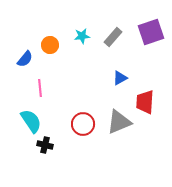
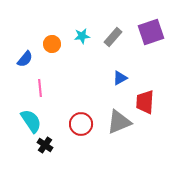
orange circle: moved 2 px right, 1 px up
red circle: moved 2 px left
black cross: rotated 21 degrees clockwise
